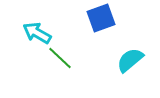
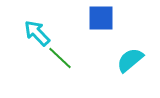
blue square: rotated 20 degrees clockwise
cyan arrow: rotated 16 degrees clockwise
